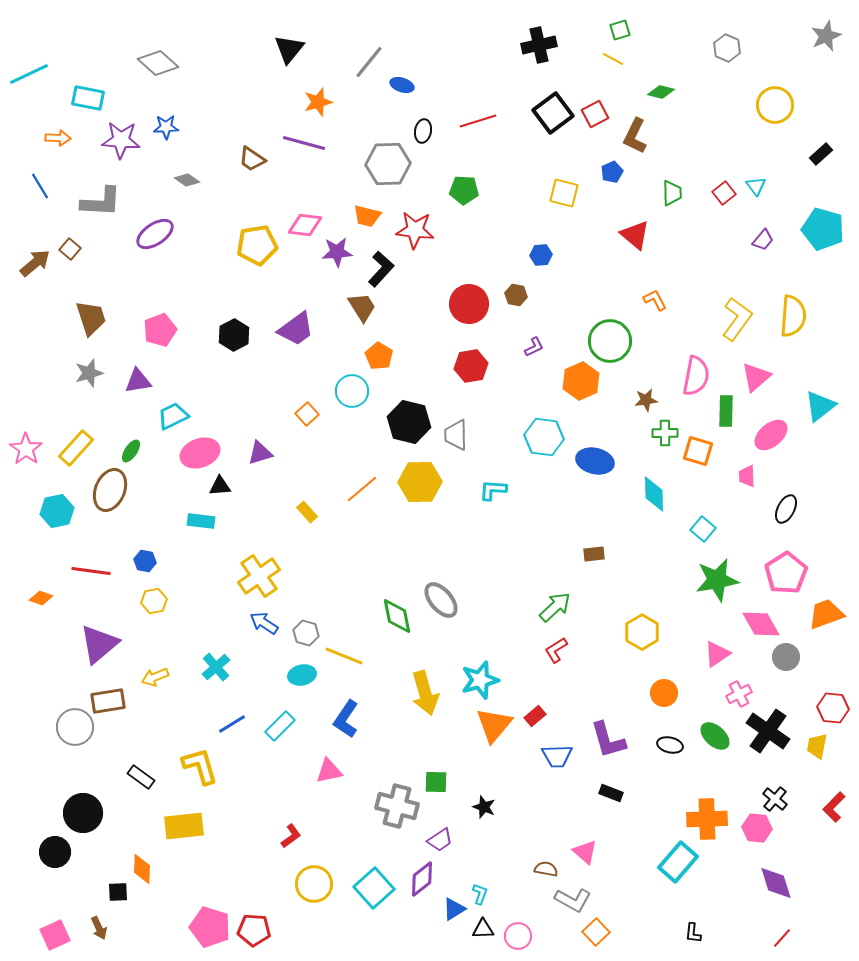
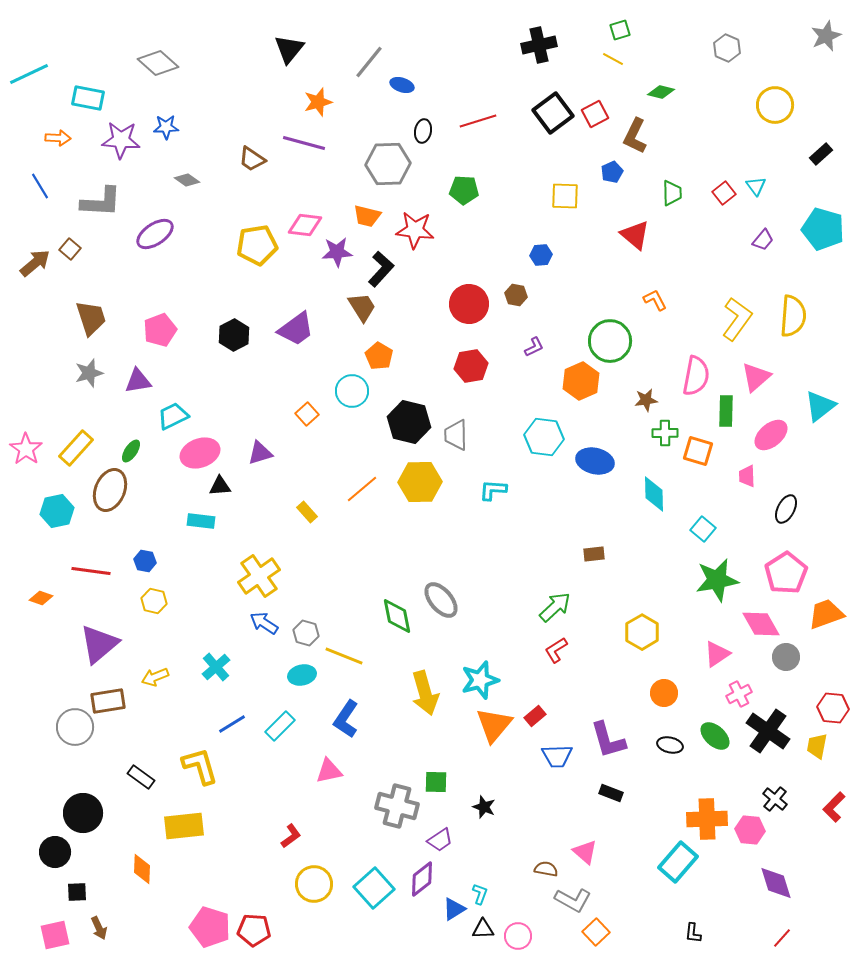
yellow square at (564, 193): moved 1 px right, 3 px down; rotated 12 degrees counterclockwise
yellow hexagon at (154, 601): rotated 25 degrees clockwise
pink hexagon at (757, 828): moved 7 px left, 2 px down
black square at (118, 892): moved 41 px left
pink square at (55, 935): rotated 12 degrees clockwise
